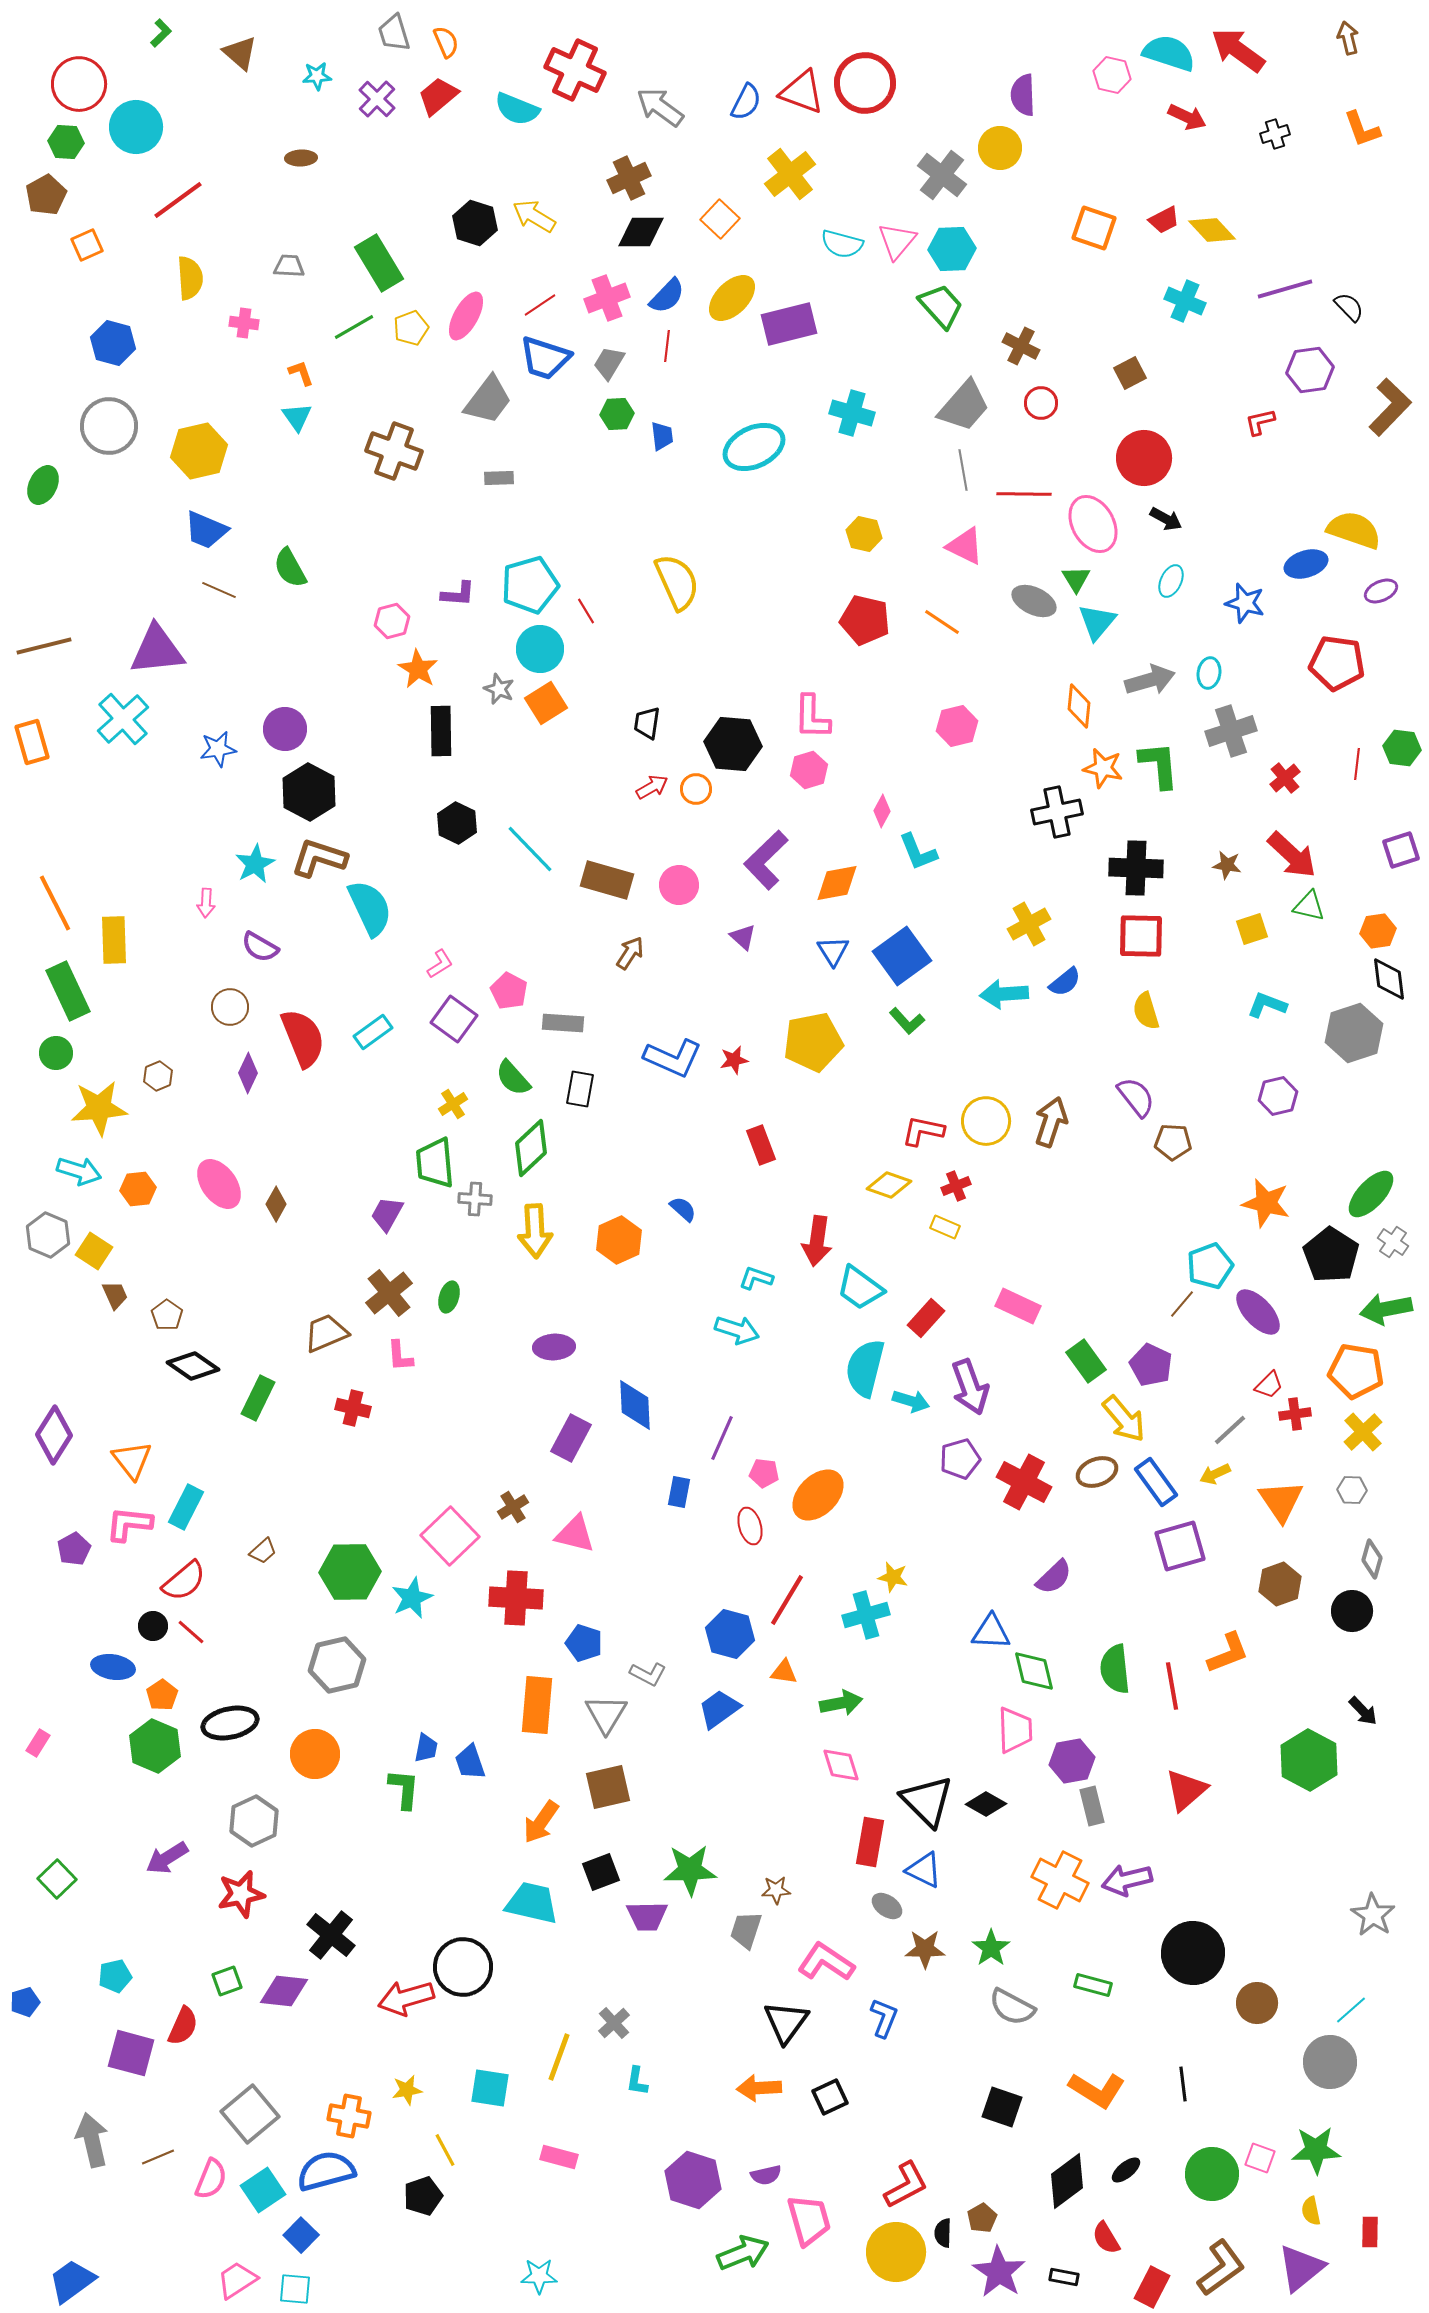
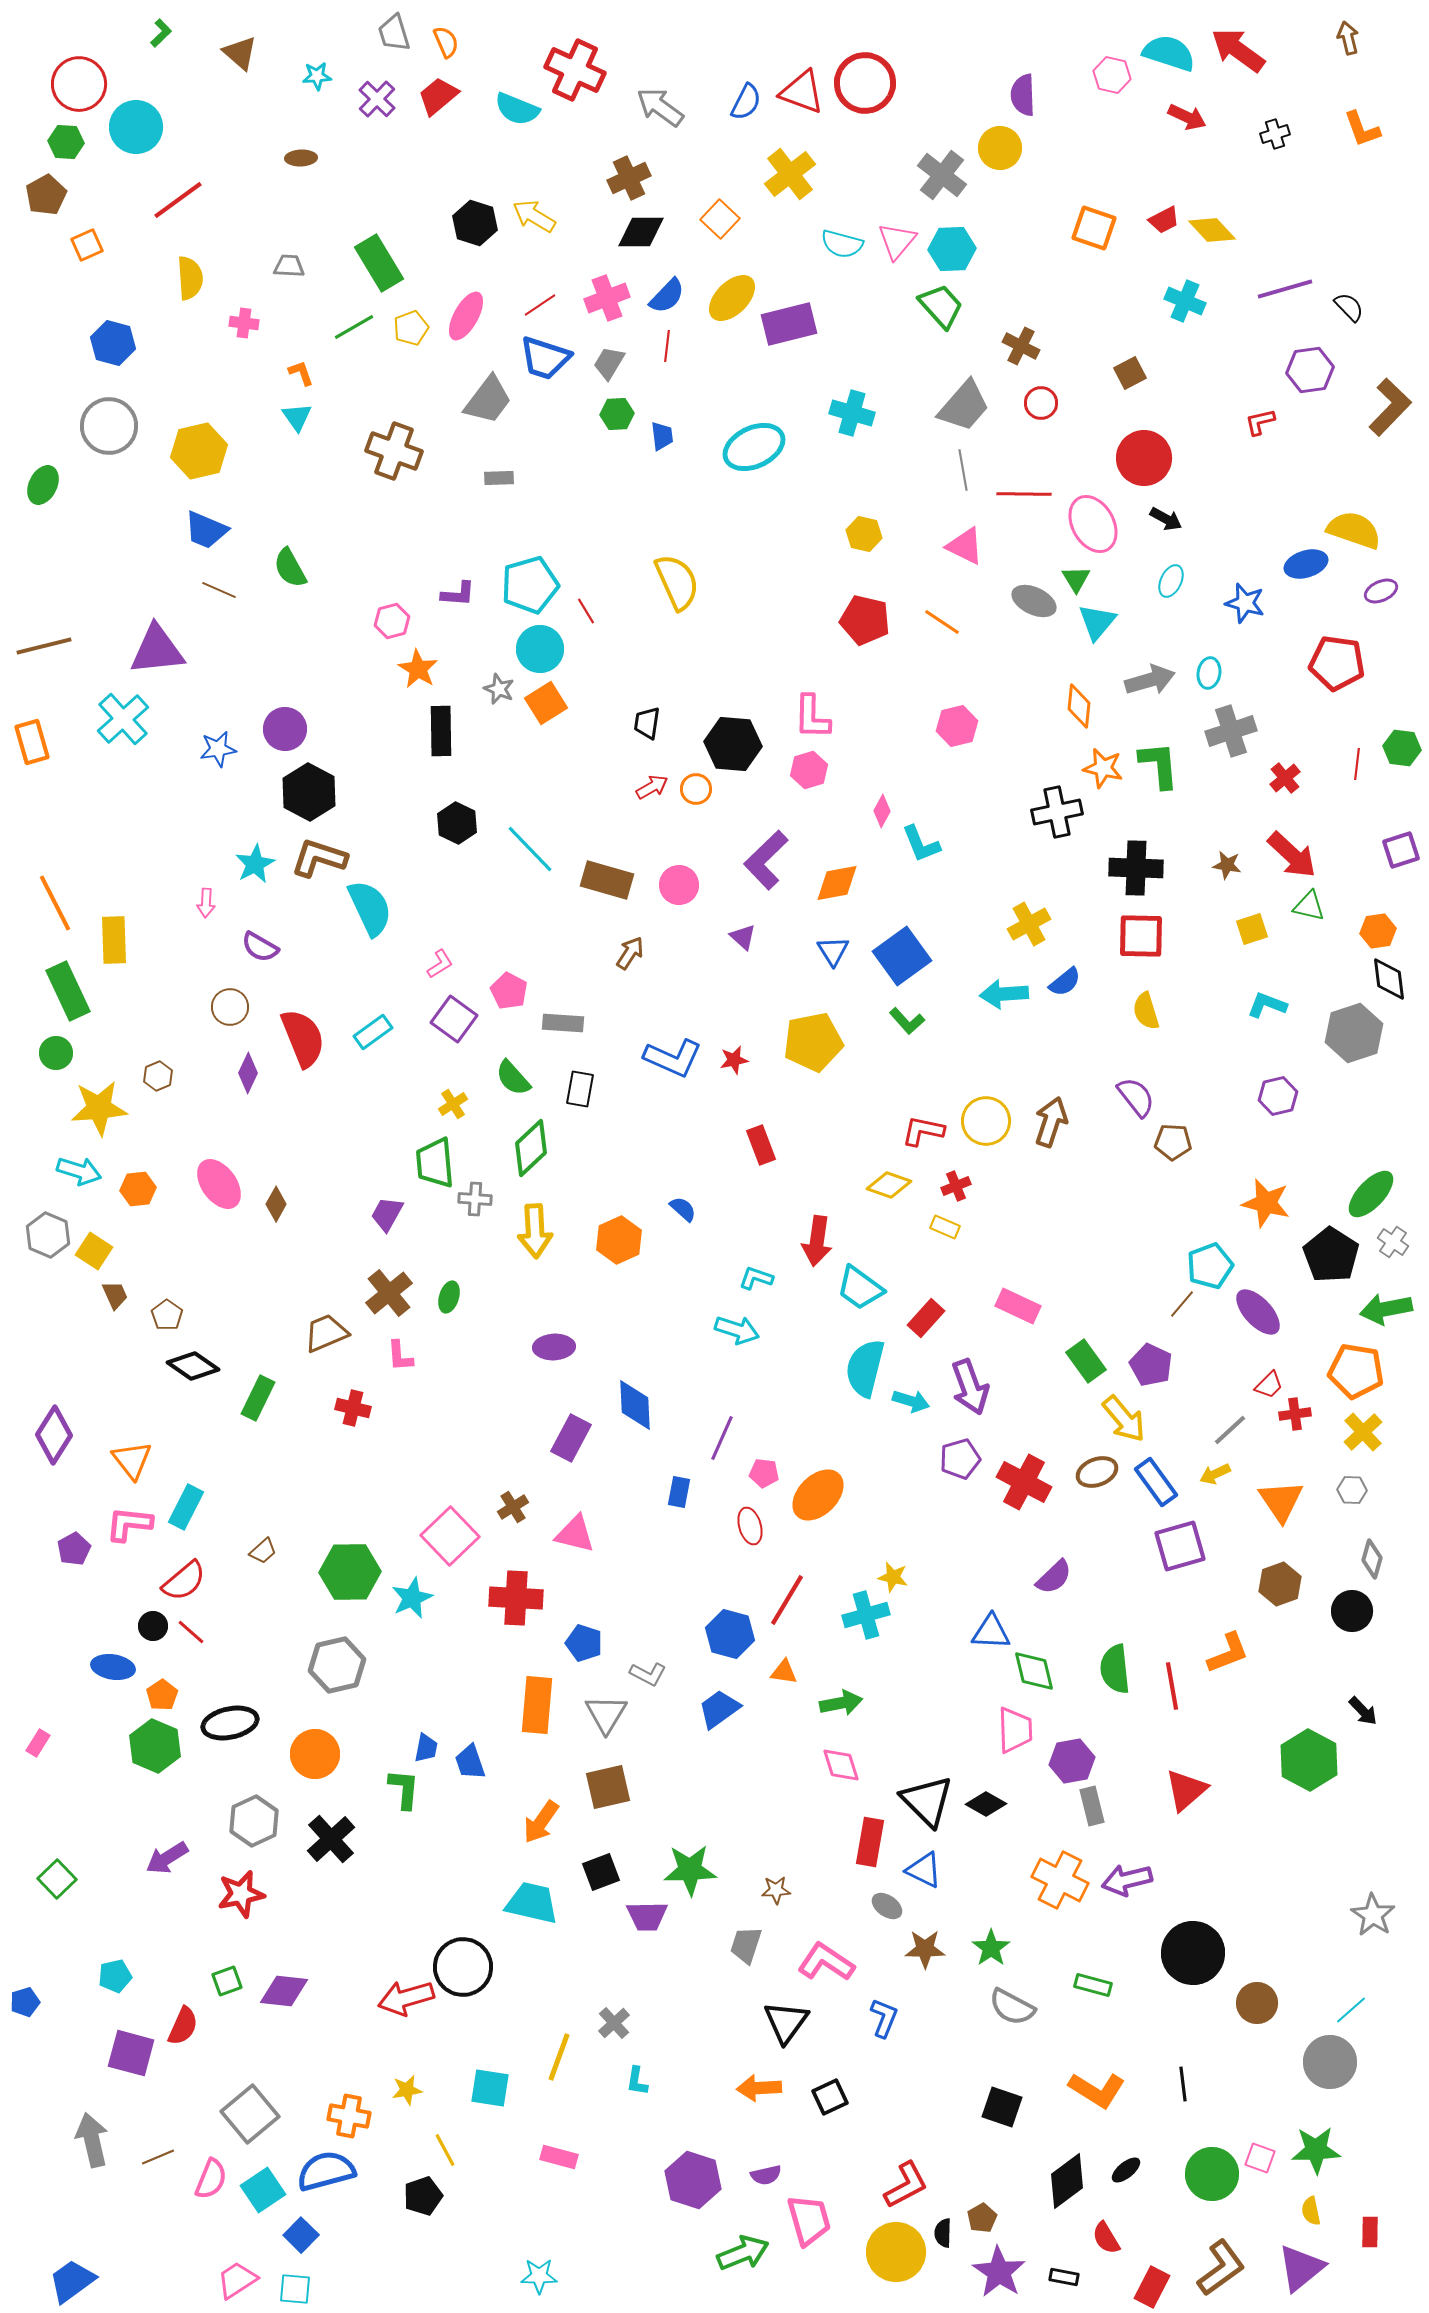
cyan L-shape at (918, 852): moved 3 px right, 8 px up
gray trapezoid at (746, 1930): moved 15 px down
black cross at (331, 1935): moved 96 px up; rotated 9 degrees clockwise
